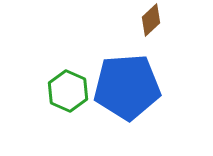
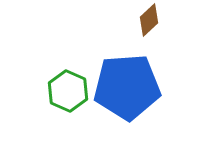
brown diamond: moved 2 px left
